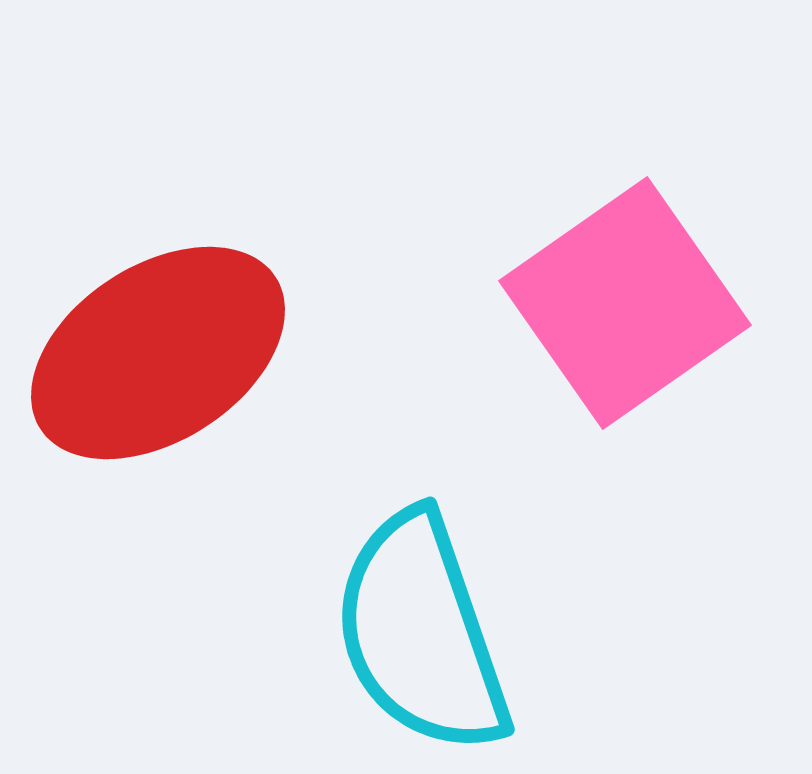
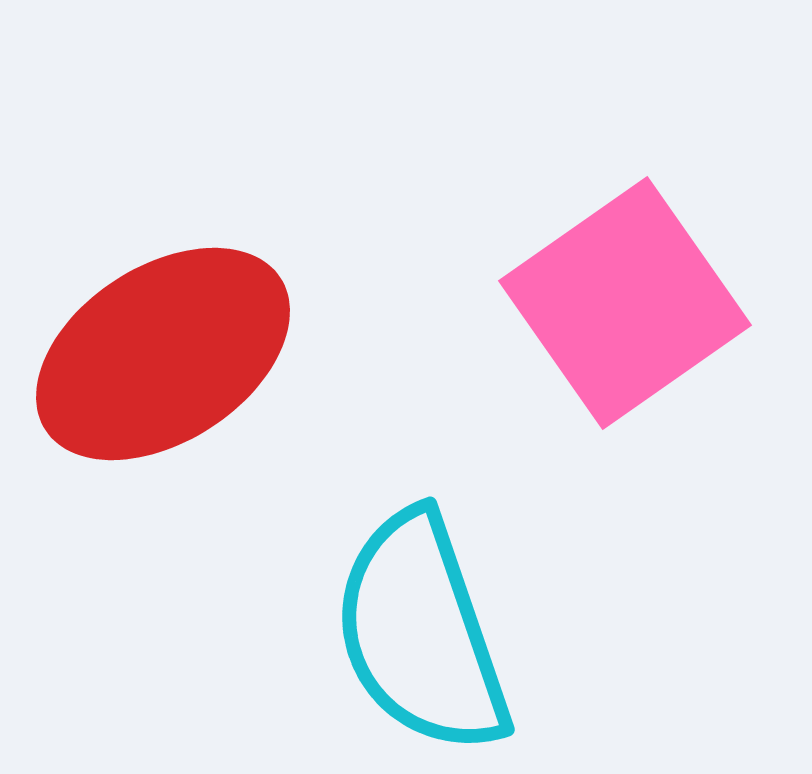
red ellipse: moved 5 px right, 1 px down
